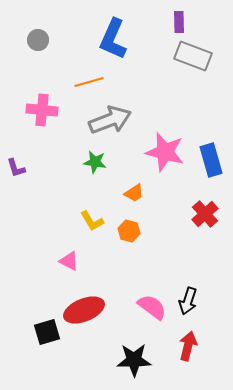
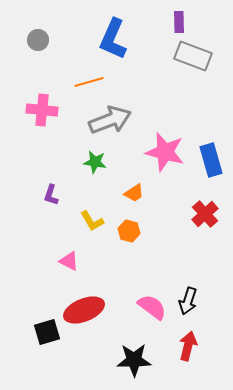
purple L-shape: moved 35 px right, 27 px down; rotated 35 degrees clockwise
